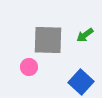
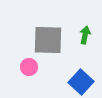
green arrow: rotated 138 degrees clockwise
